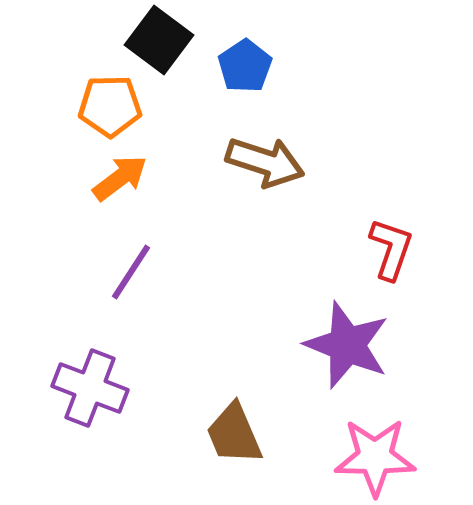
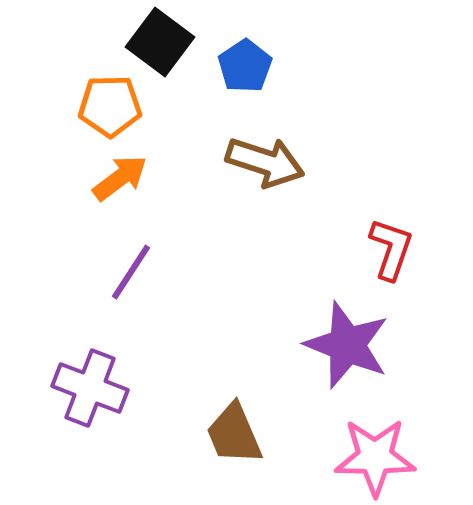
black square: moved 1 px right, 2 px down
